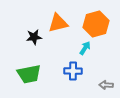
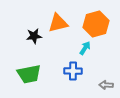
black star: moved 1 px up
